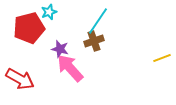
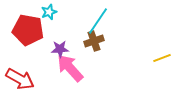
red pentagon: moved 1 px left, 2 px down; rotated 24 degrees clockwise
purple star: rotated 18 degrees counterclockwise
